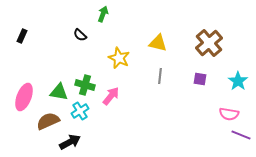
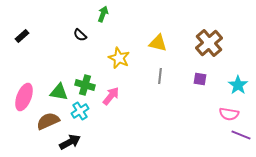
black rectangle: rotated 24 degrees clockwise
cyan star: moved 4 px down
